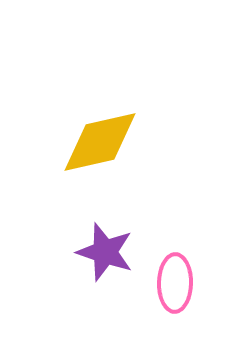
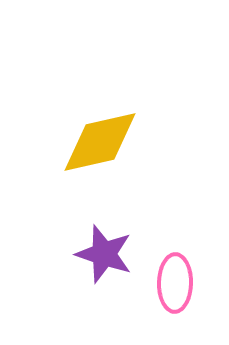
purple star: moved 1 px left, 2 px down
